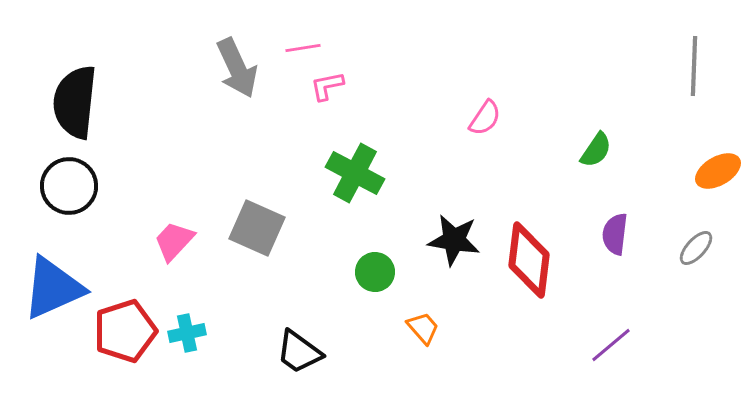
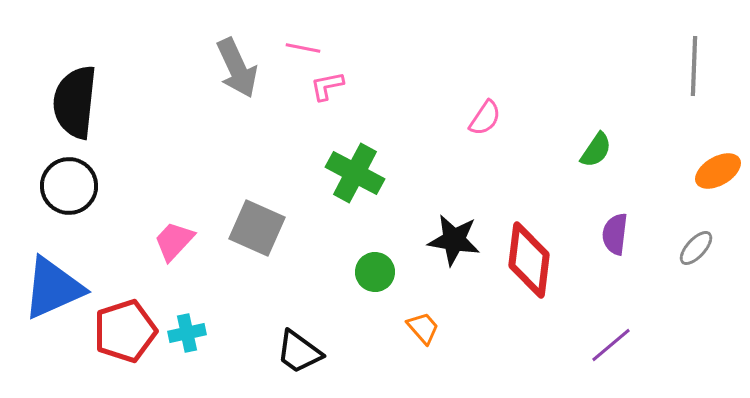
pink line: rotated 20 degrees clockwise
